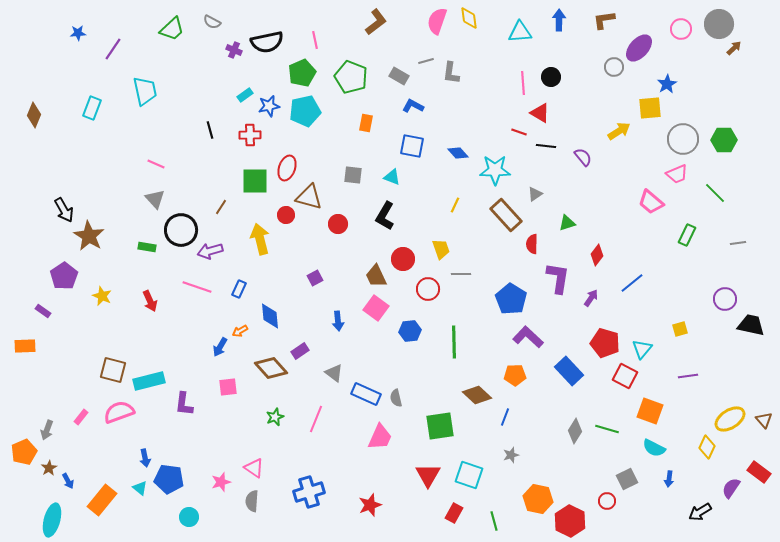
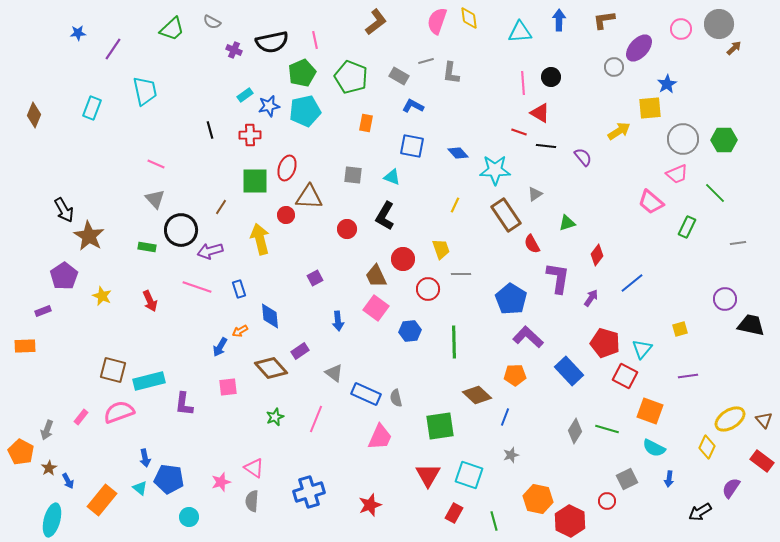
black semicircle at (267, 42): moved 5 px right
brown triangle at (309, 197): rotated 12 degrees counterclockwise
brown rectangle at (506, 215): rotated 8 degrees clockwise
red circle at (338, 224): moved 9 px right, 5 px down
green rectangle at (687, 235): moved 8 px up
red semicircle at (532, 244): rotated 30 degrees counterclockwise
blue rectangle at (239, 289): rotated 42 degrees counterclockwise
purple rectangle at (43, 311): rotated 56 degrees counterclockwise
orange pentagon at (24, 452): moved 3 px left; rotated 20 degrees counterclockwise
red rectangle at (759, 472): moved 3 px right, 11 px up
